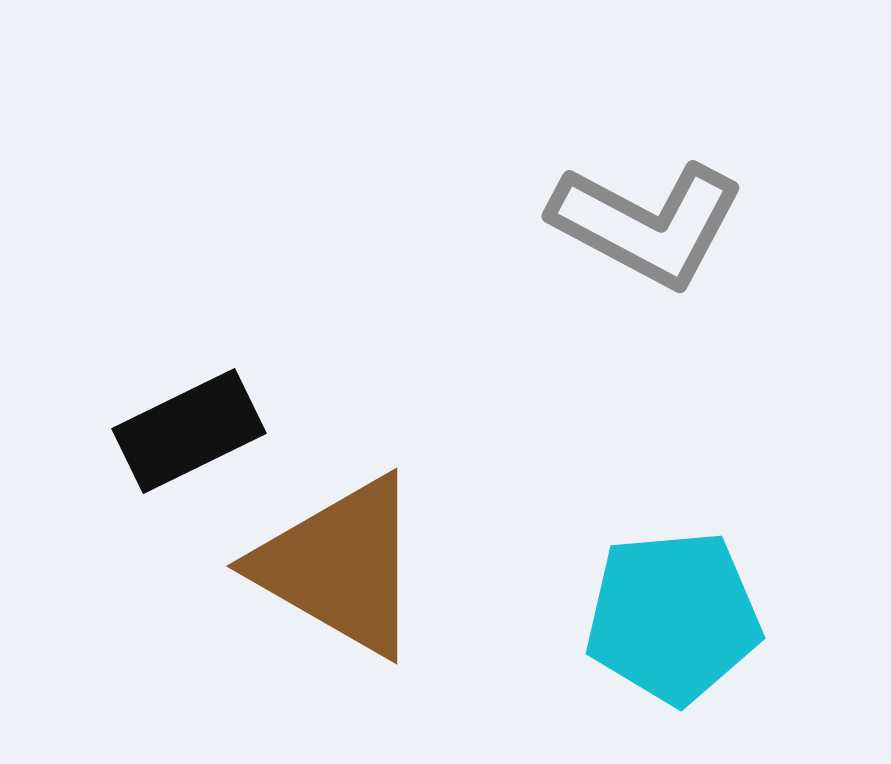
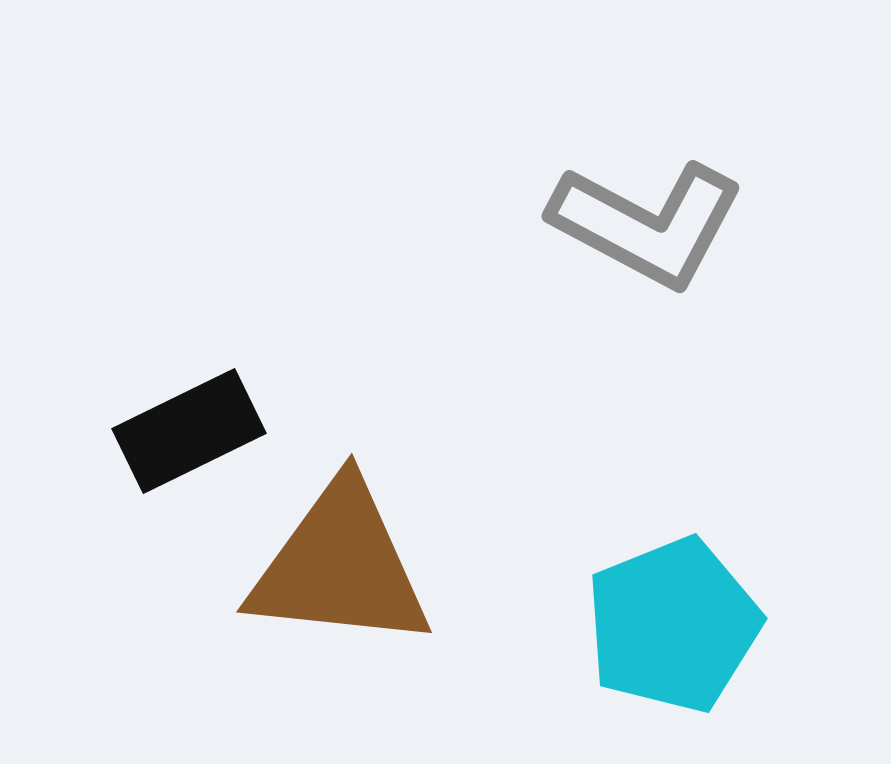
brown triangle: rotated 24 degrees counterclockwise
cyan pentagon: moved 8 px down; rotated 17 degrees counterclockwise
